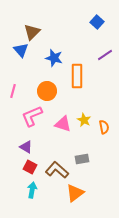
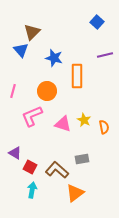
purple line: rotated 21 degrees clockwise
purple triangle: moved 11 px left, 6 px down
